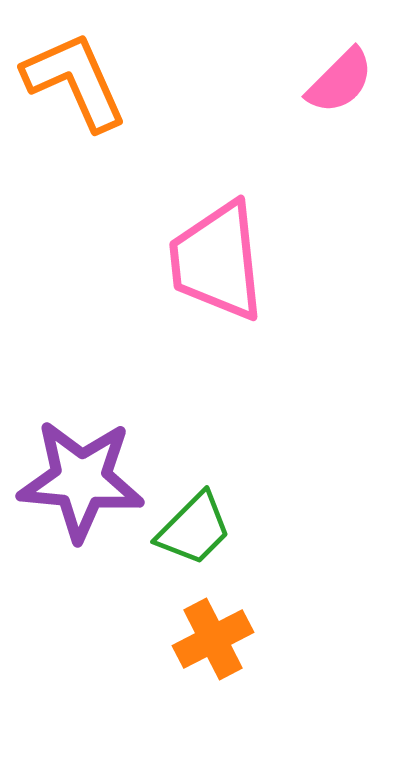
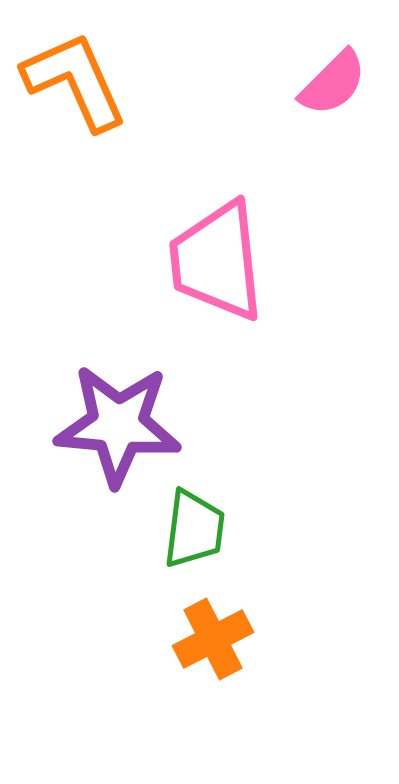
pink semicircle: moved 7 px left, 2 px down
purple star: moved 37 px right, 55 px up
green trapezoid: rotated 38 degrees counterclockwise
